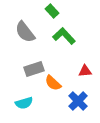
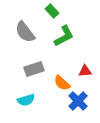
green L-shape: rotated 105 degrees clockwise
orange semicircle: moved 9 px right
cyan semicircle: moved 2 px right, 3 px up
